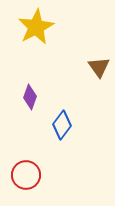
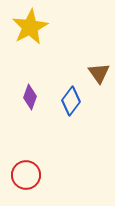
yellow star: moved 6 px left
brown triangle: moved 6 px down
blue diamond: moved 9 px right, 24 px up
